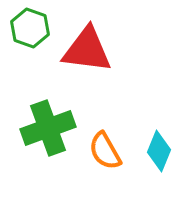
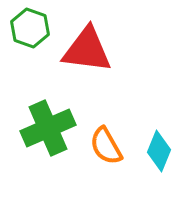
green cross: rotated 4 degrees counterclockwise
orange semicircle: moved 1 px right, 5 px up
